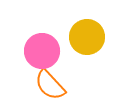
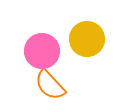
yellow circle: moved 2 px down
